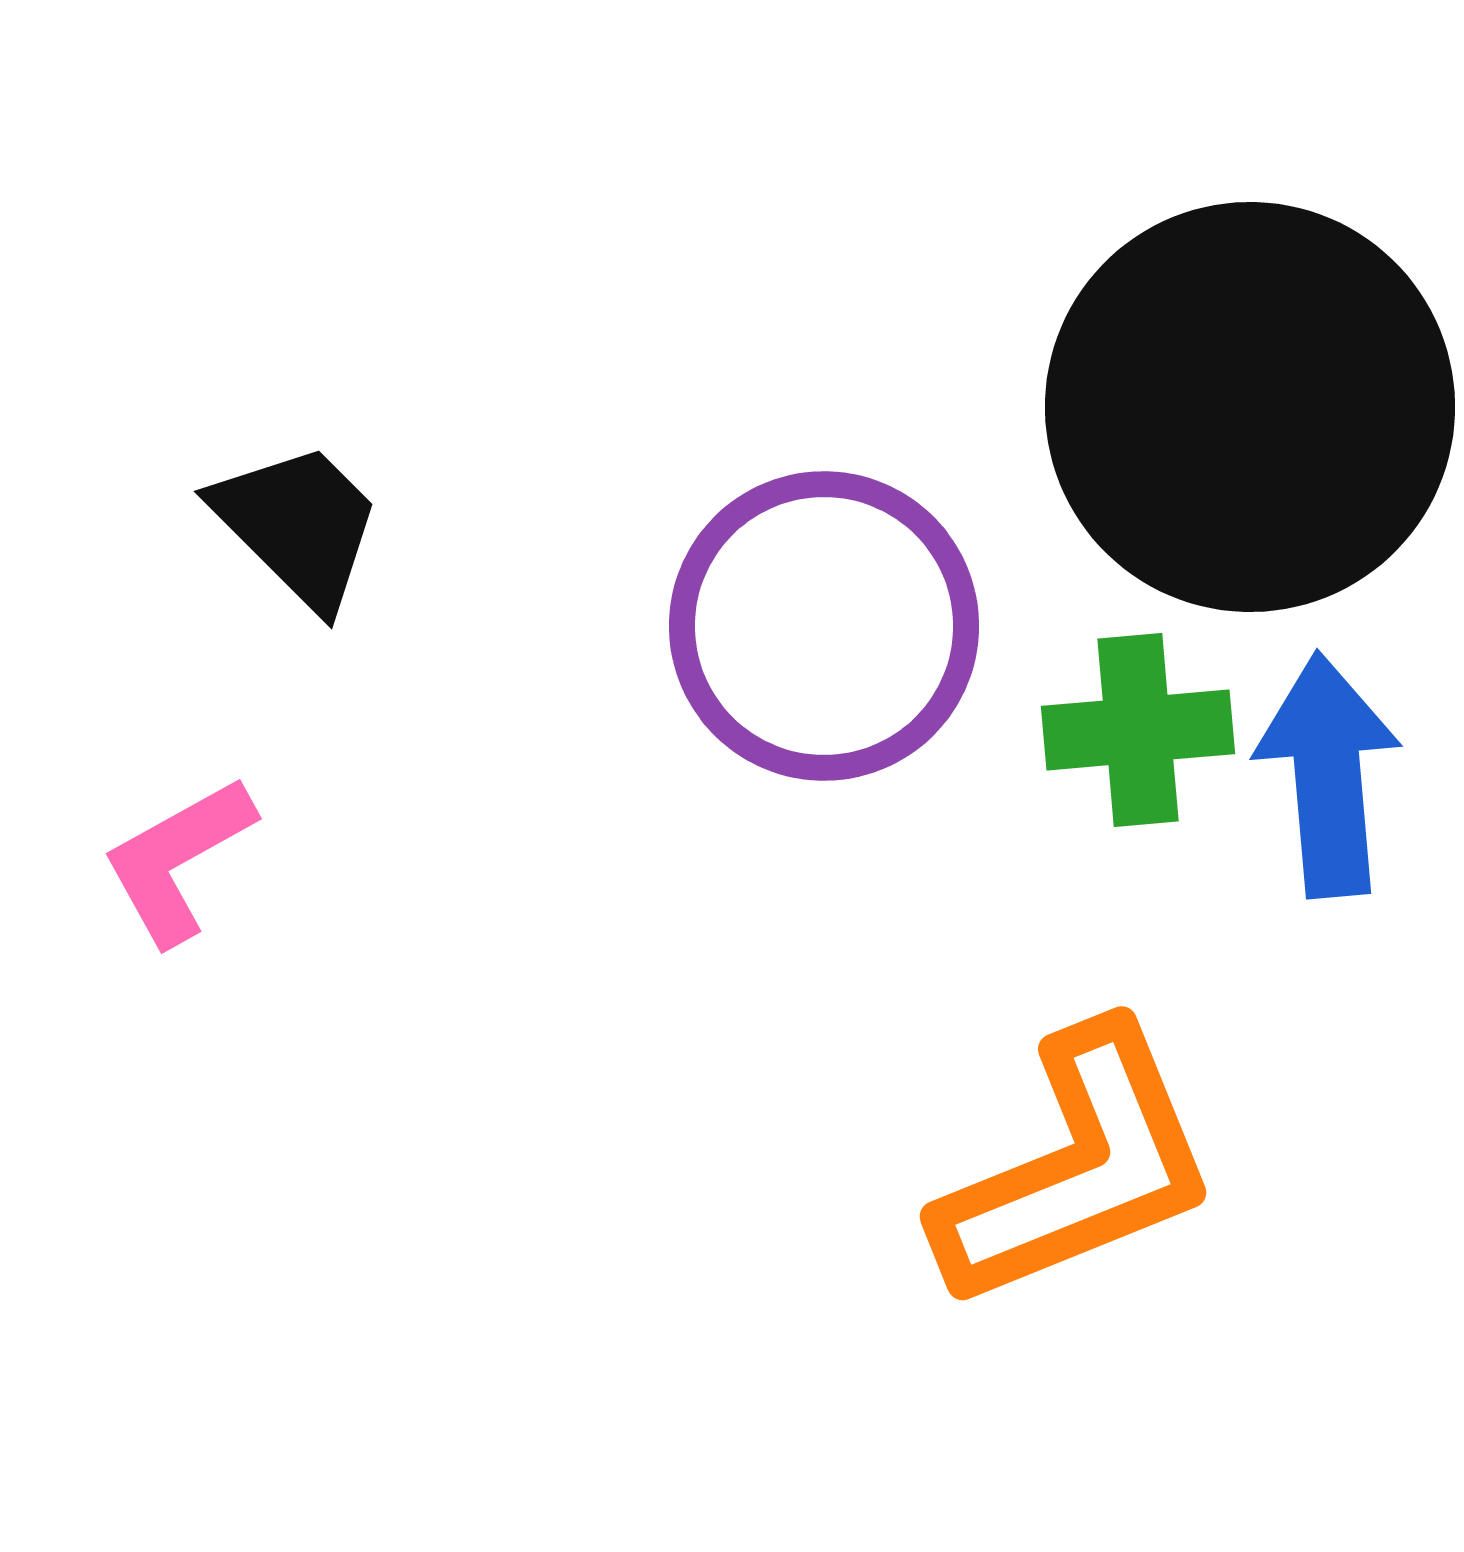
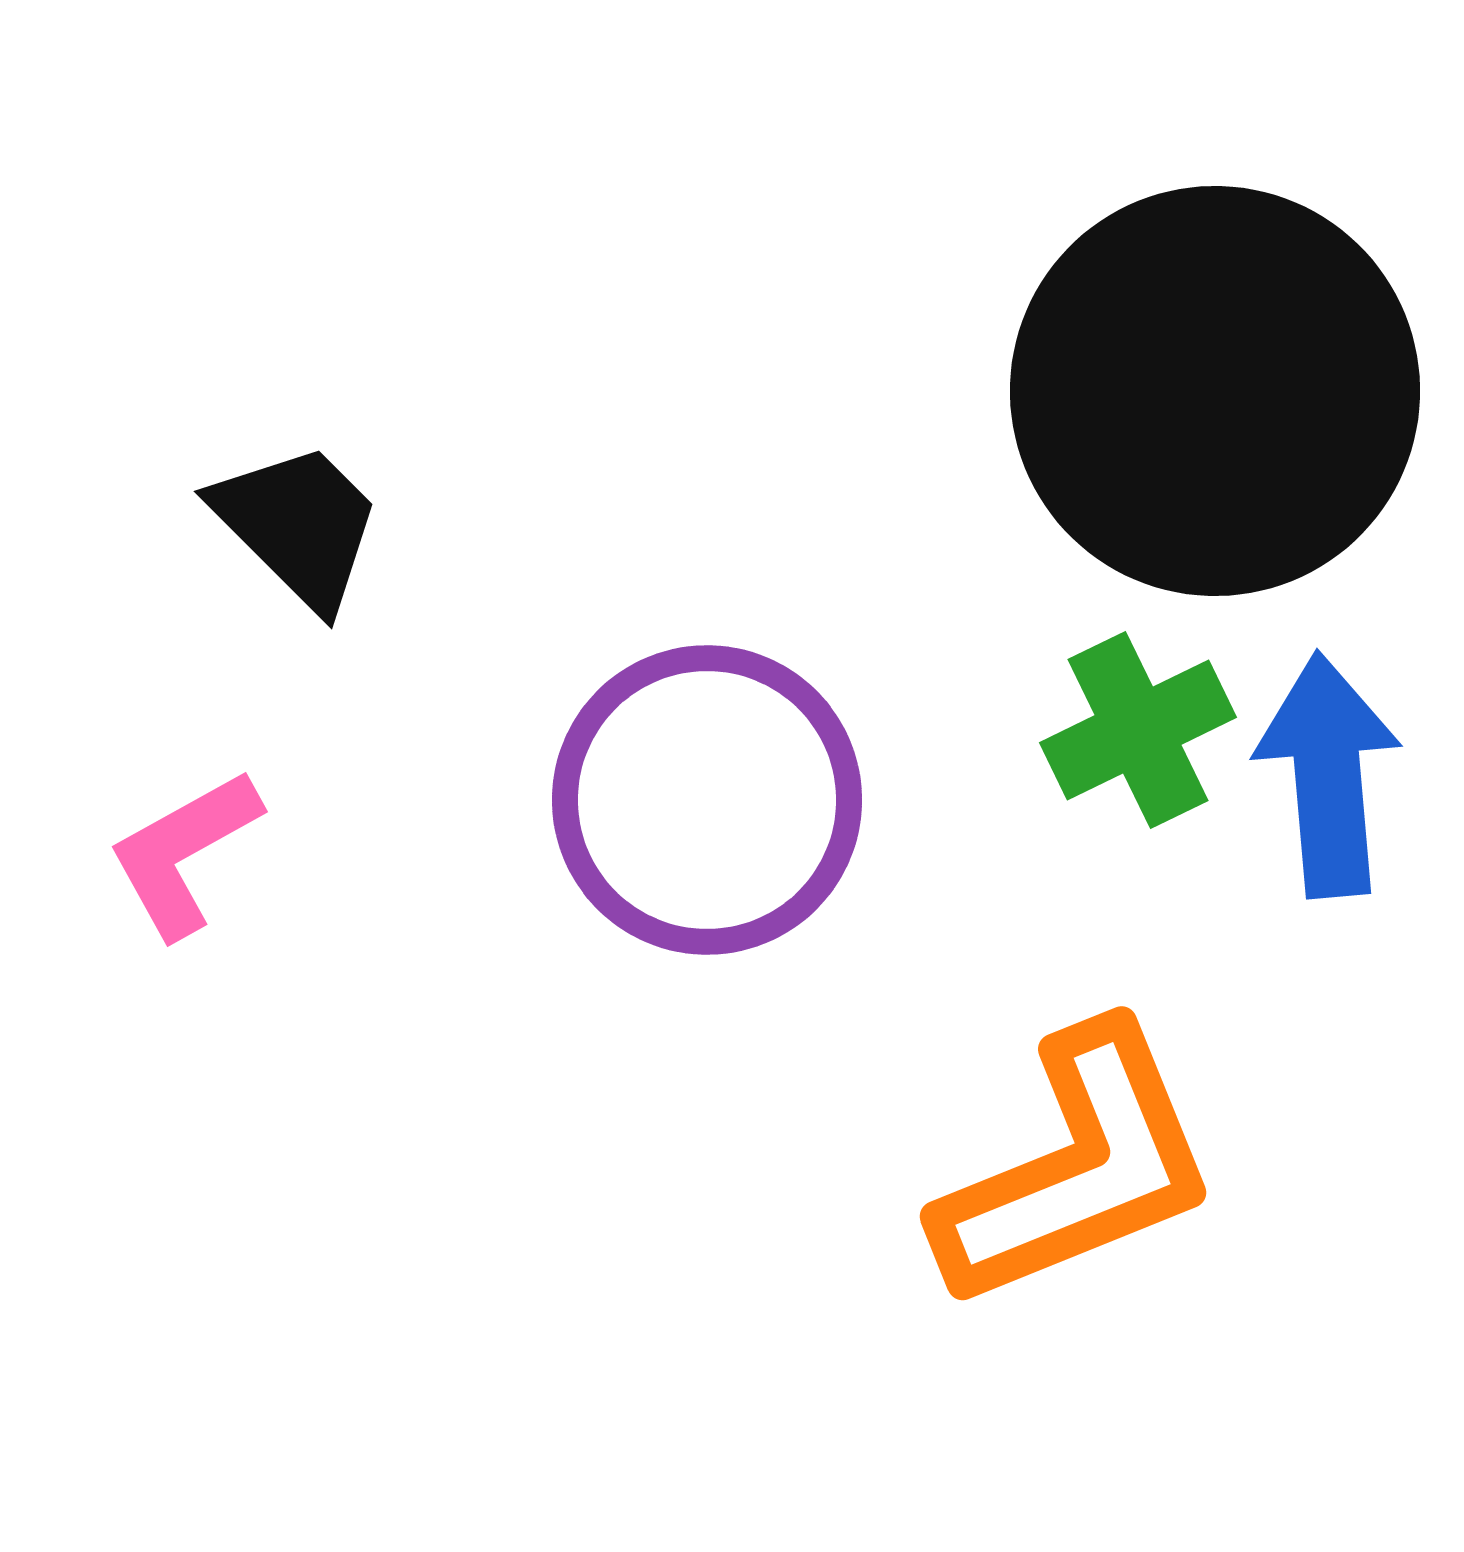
black circle: moved 35 px left, 16 px up
purple circle: moved 117 px left, 174 px down
green cross: rotated 21 degrees counterclockwise
pink L-shape: moved 6 px right, 7 px up
